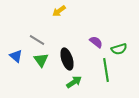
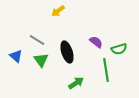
yellow arrow: moved 1 px left
black ellipse: moved 7 px up
green arrow: moved 2 px right, 1 px down
